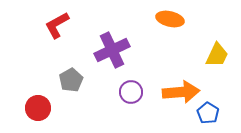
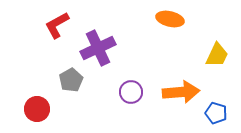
purple cross: moved 14 px left, 2 px up
red circle: moved 1 px left, 1 px down
blue pentagon: moved 8 px right; rotated 15 degrees counterclockwise
